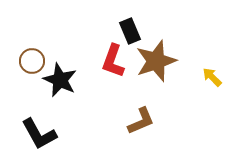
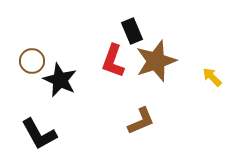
black rectangle: moved 2 px right
